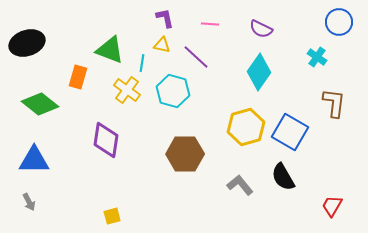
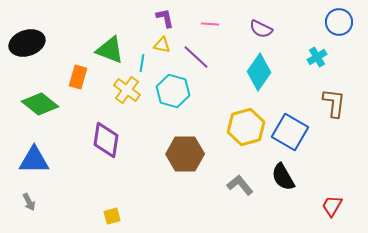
cyan cross: rotated 24 degrees clockwise
